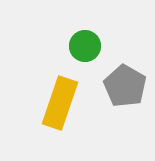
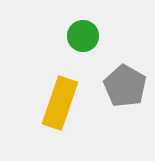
green circle: moved 2 px left, 10 px up
